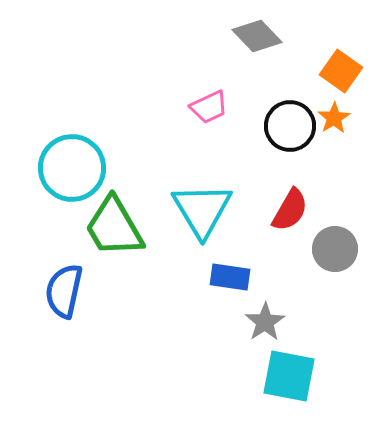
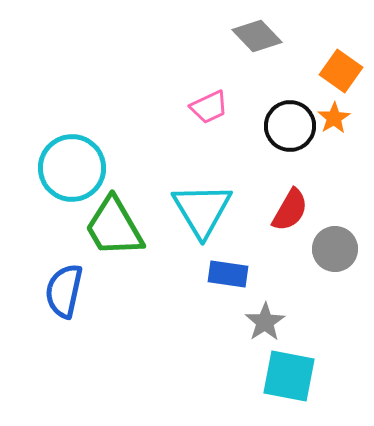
blue rectangle: moved 2 px left, 3 px up
